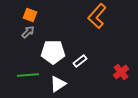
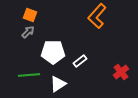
green line: moved 1 px right
